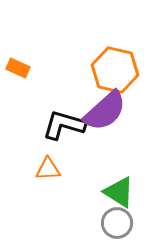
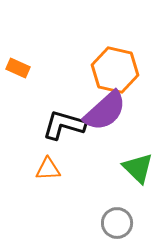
green triangle: moved 19 px right, 24 px up; rotated 12 degrees clockwise
